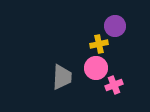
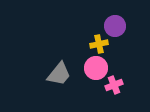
gray trapezoid: moved 3 px left, 3 px up; rotated 36 degrees clockwise
